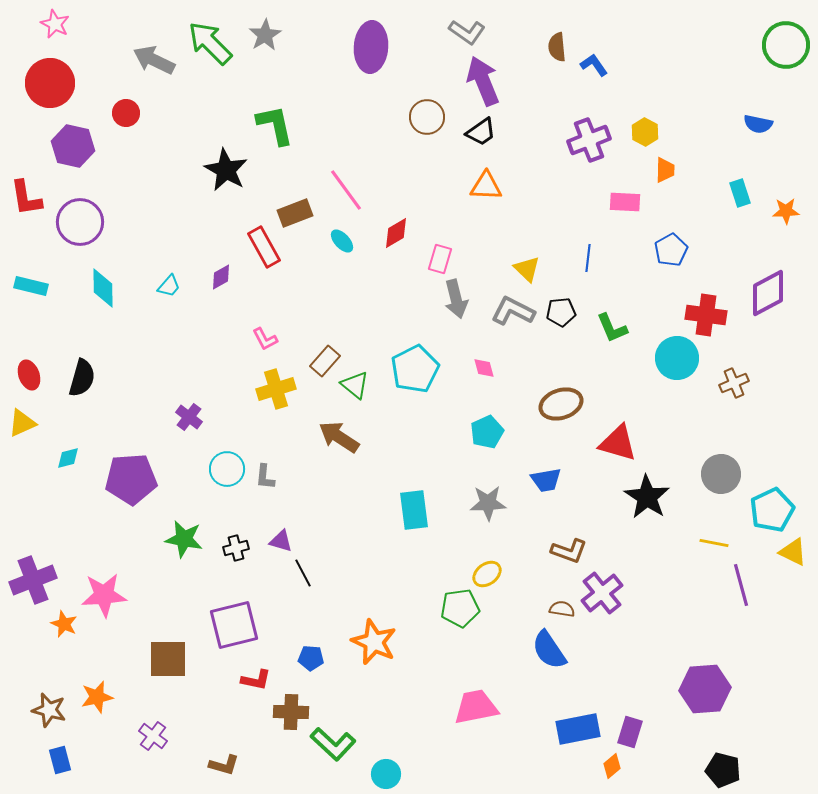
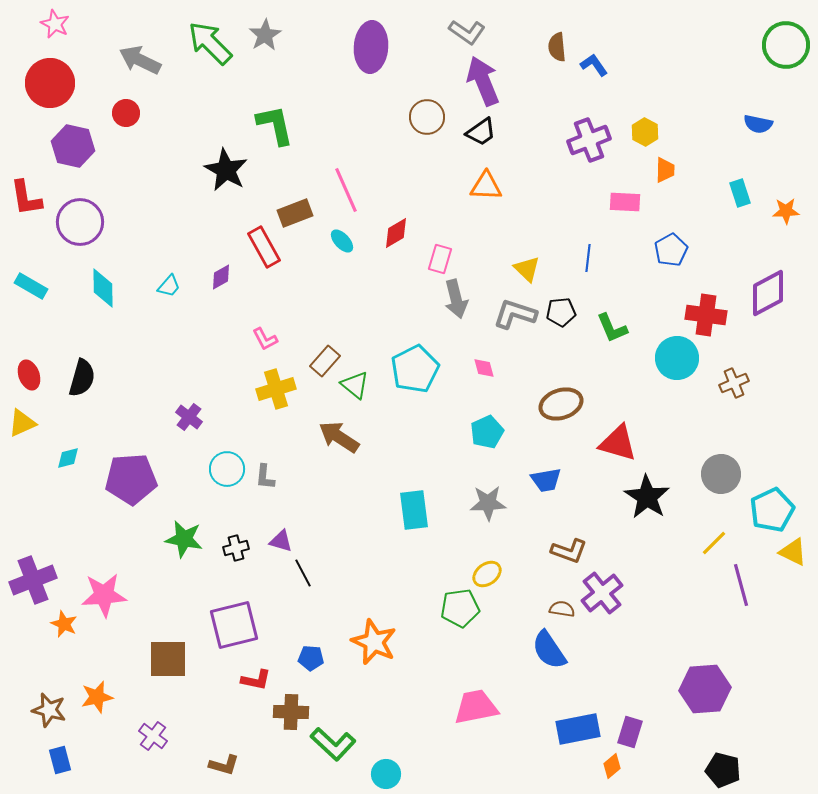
gray arrow at (154, 60): moved 14 px left
pink line at (346, 190): rotated 12 degrees clockwise
cyan rectangle at (31, 286): rotated 16 degrees clockwise
gray L-shape at (513, 311): moved 2 px right, 3 px down; rotated 9 degrees counterclockwise
yellow line at (714, 543): rotated 56 degrees counterclockwise
